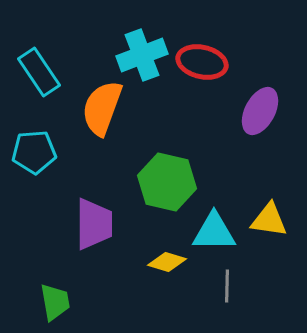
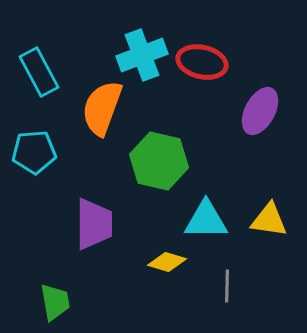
cyan rectangle: rotated 6 degrees clockwise
green hexagon: moved 8 px left, 21 px up
cyan triangle: moved 8 px left, 12 px up
